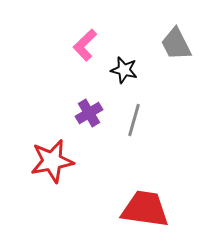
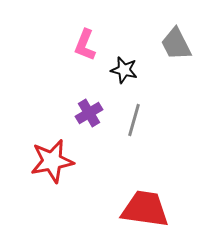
pink L-shape: rotated 24 degrees counterclockwise
